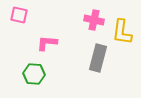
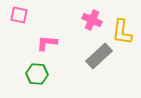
pink cross: moved 2 px left; rotated 12 degrees clockwise
gray rectangle: moved 1 px right, 2 px up; rotated 32 degrees clockwise
green hexagon: moved 3 px right
